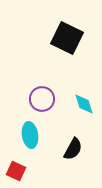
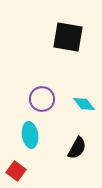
black square: moved 1 px right, 1 px up; rotated 16 degrees counterclockwise
cyan diamond: rotated 20 degrees counterclockwise
black semicircle: moved 4 px right, 1 px up
red square: rotated 12 degrees clockwise
